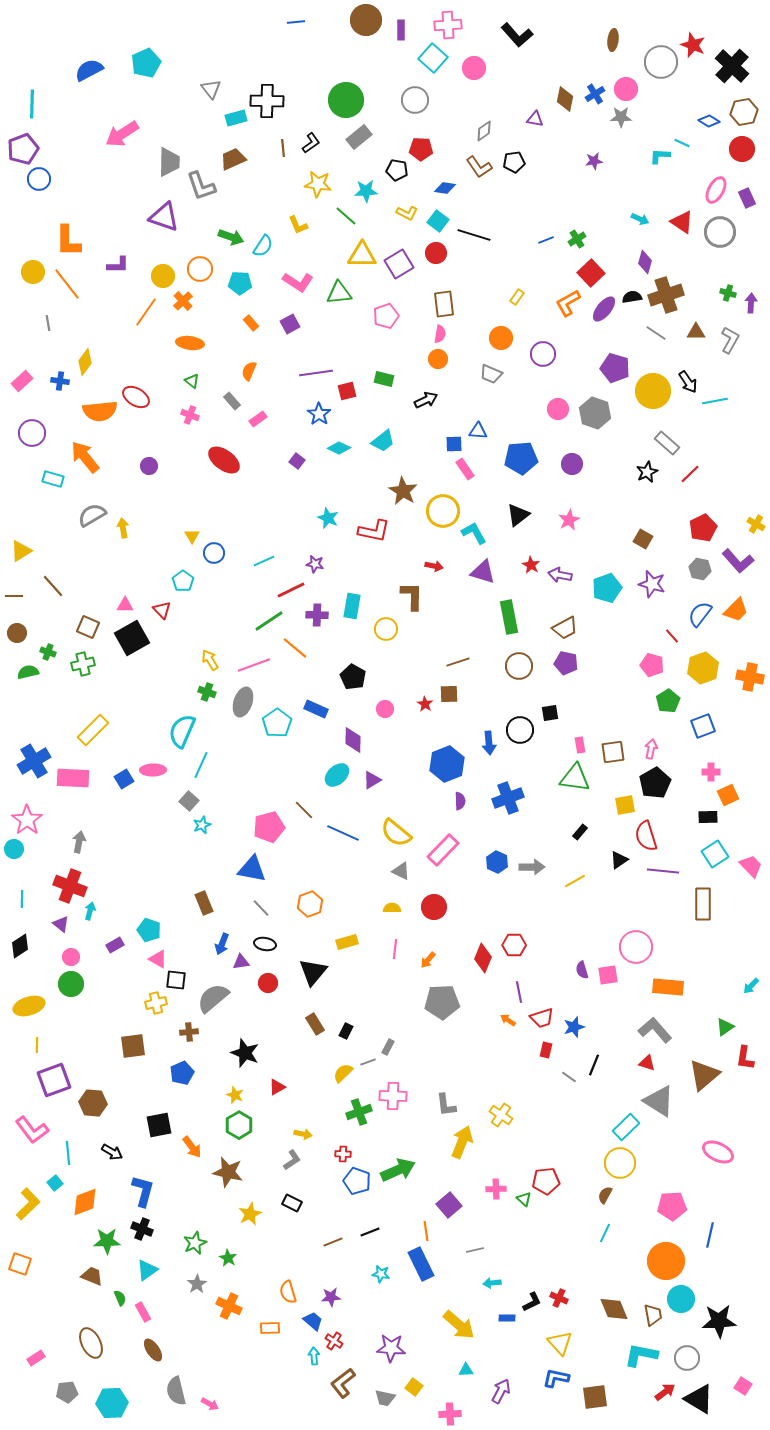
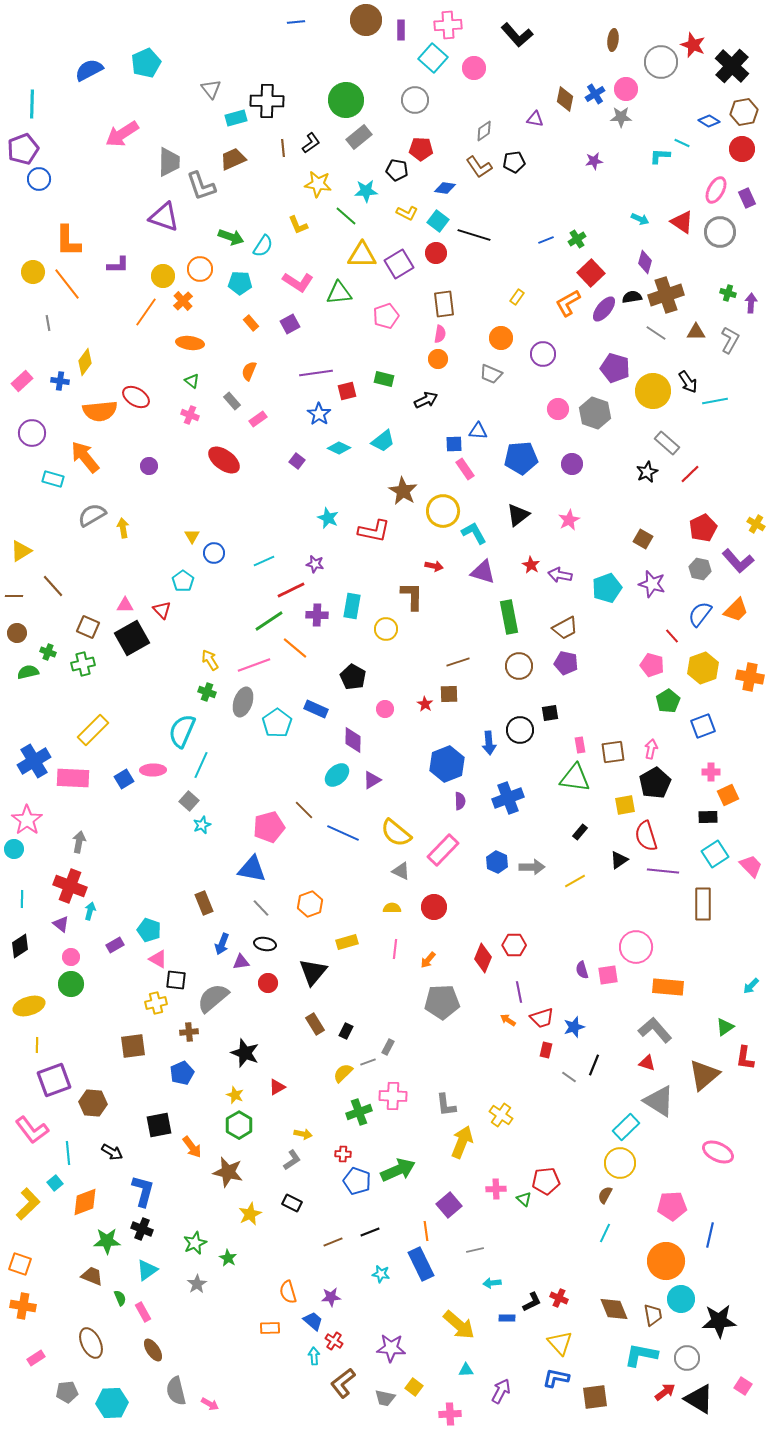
orange cross at (229, 1306): moved 206 px left; rotated 15 degrees counterclockwise
